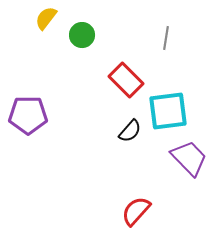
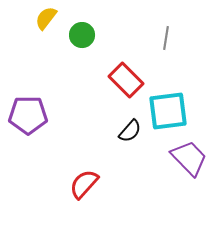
red semicircle: moved 52 px left, 27 px up
